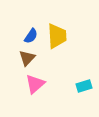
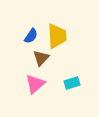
brown triangle: moved 14 px right
cyan rectangle: moved 12 px left, 3 px up
